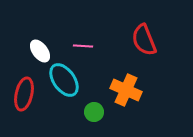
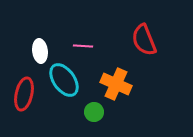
white ellipse: rotated 30 degrees clockwise
orange cross: moved 10 px left, 6 px up
